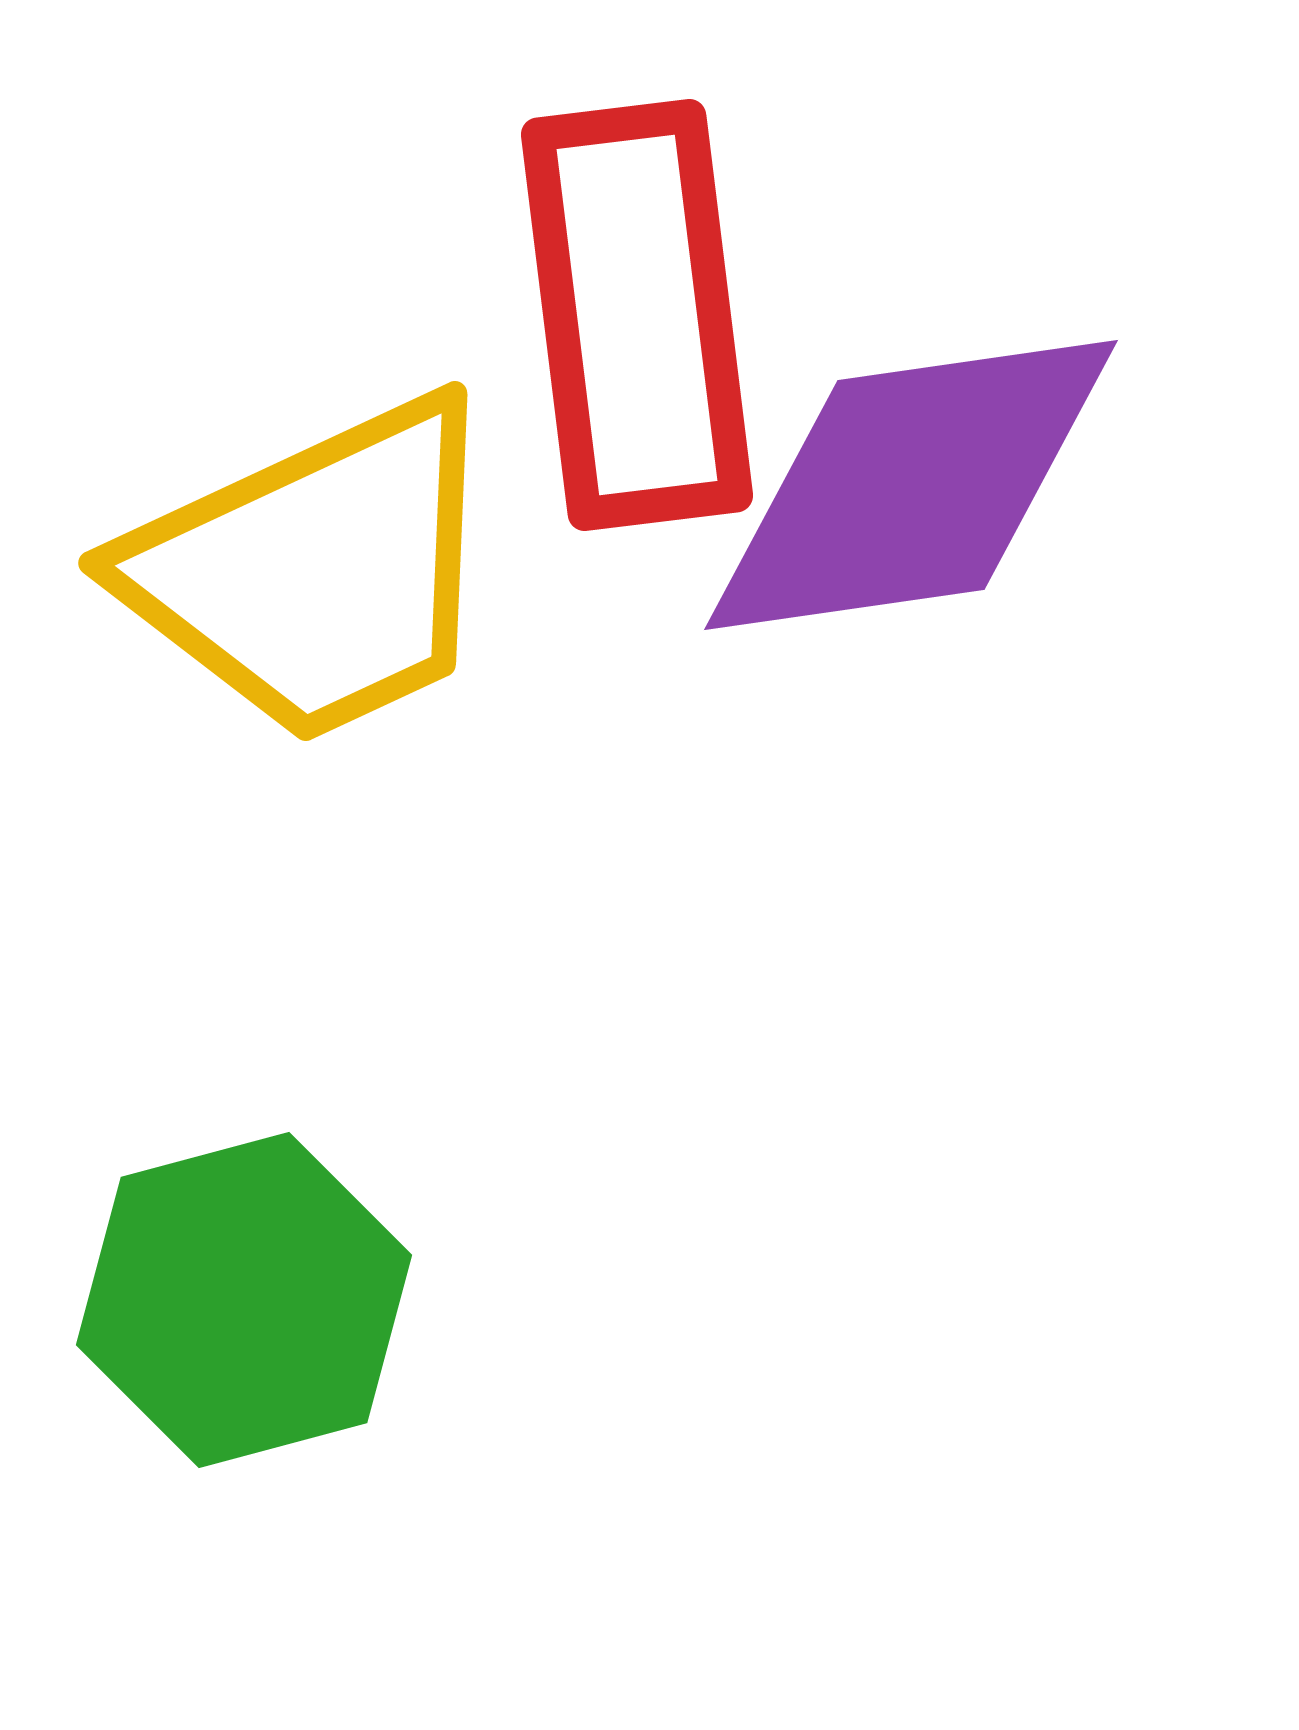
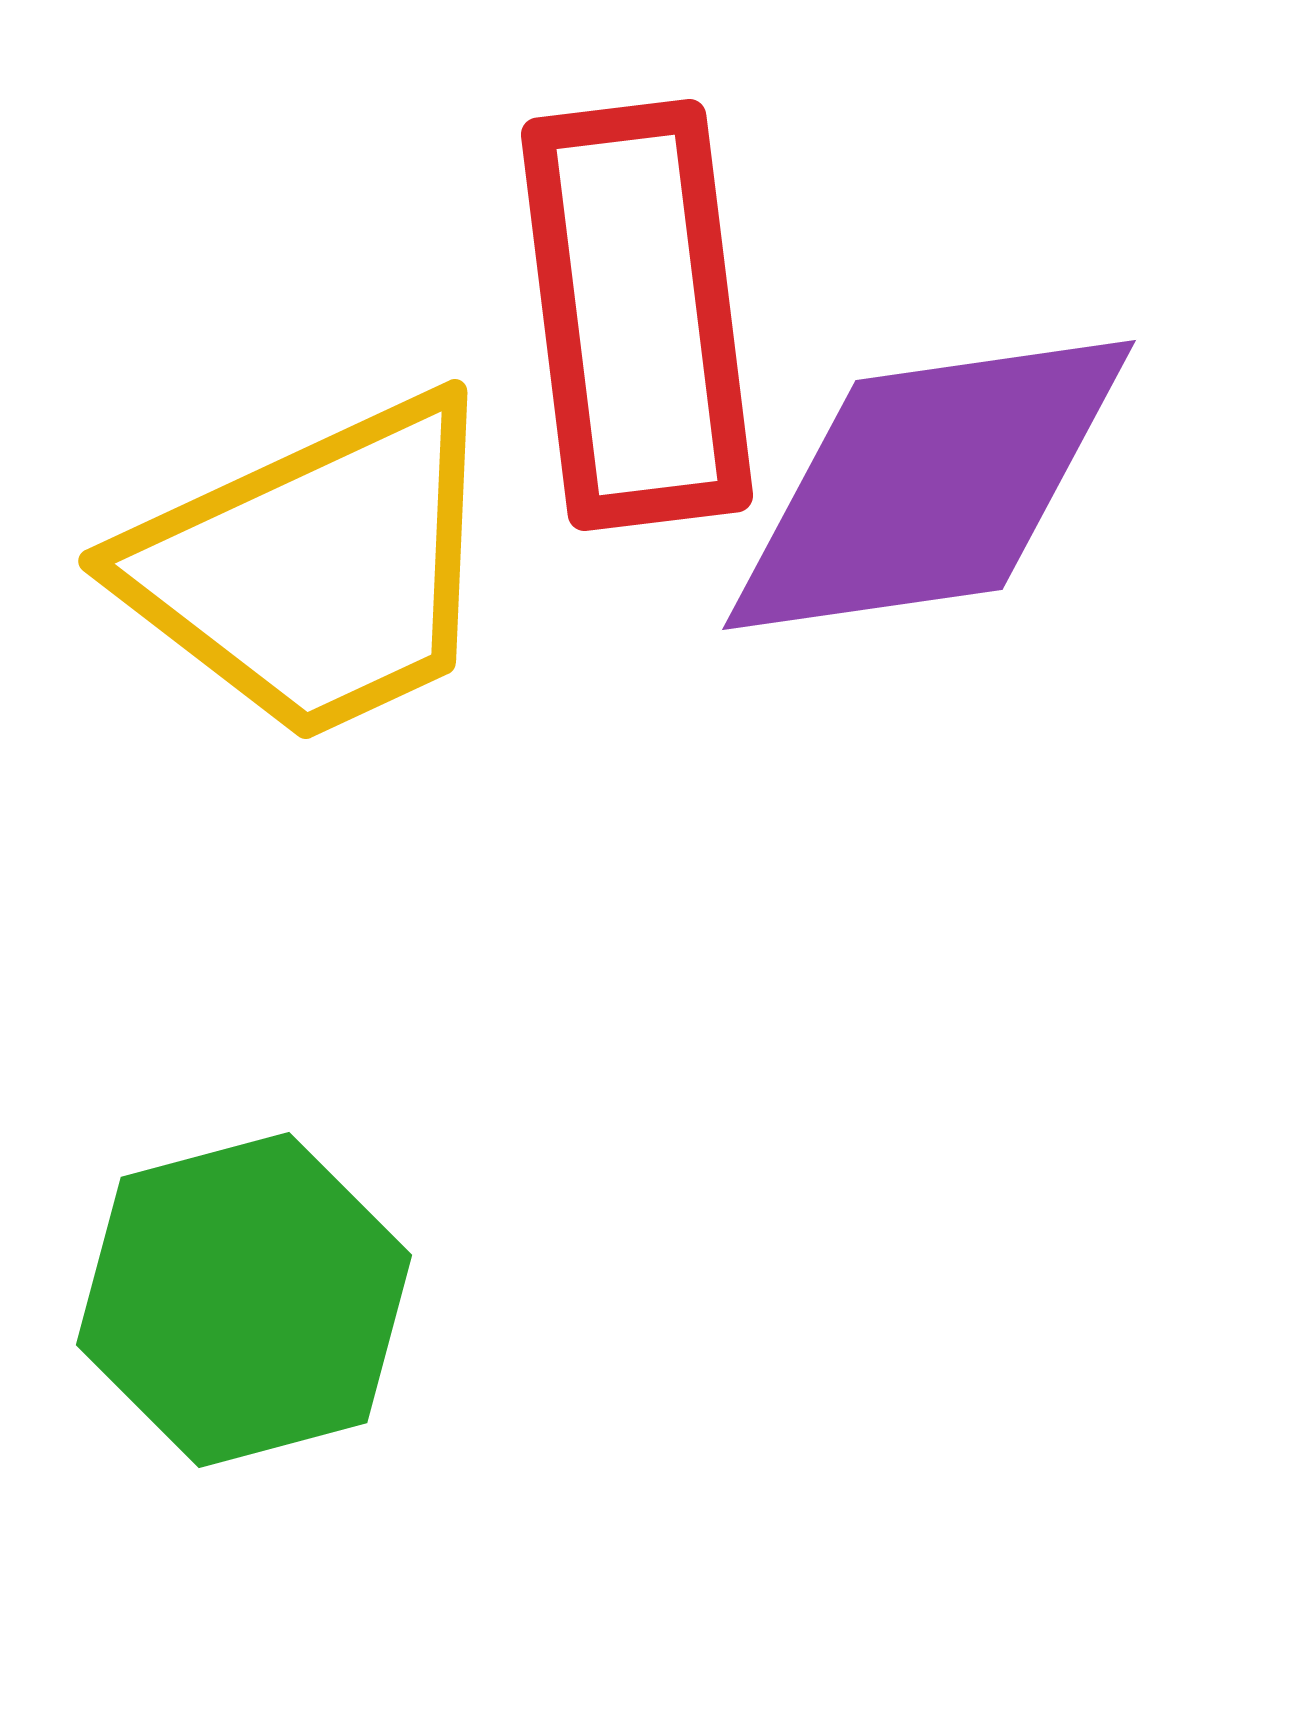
purple diamond: moved 18 px right
yellow trapezoid: moved 2 px up
